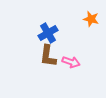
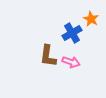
orange star: rotated 14 degrees clockwise
blue cross: moved 24 px right
